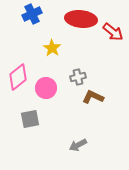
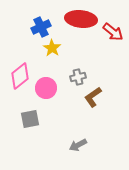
blue cross: moved 9 px right, 13 px down
pink diamond: moved 2 px right, 1 px up
brown L-shape: rotated 60 degrees counterclockwise
